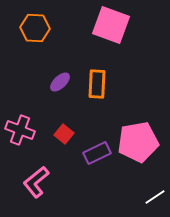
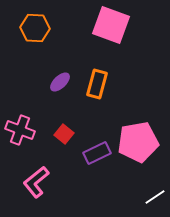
orange rectangle: rotated 12 degrees clockwise
